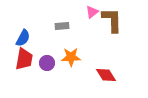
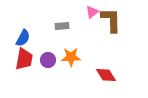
brown L-shape: moved 1 px left
purple circle: moved 1 px right, 3 px up
